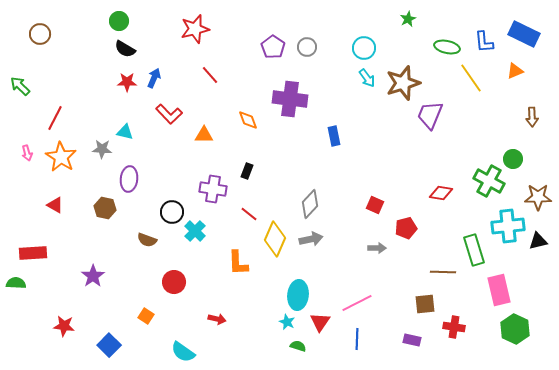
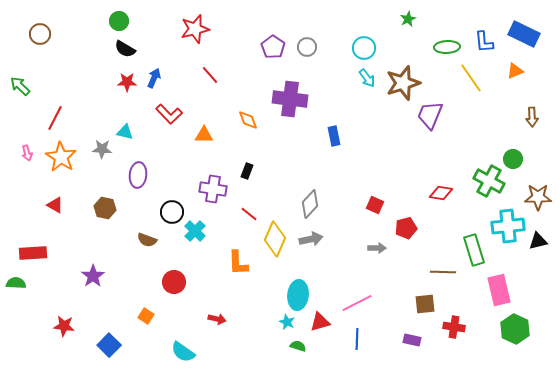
green ellipse at (447, 47): rotated 15 degrees counterclockwise
purple ellipse at (129, 179): moved 9 px right, 4 px up
red triangle at (320, 322): rotated 40 degrees clockwise
